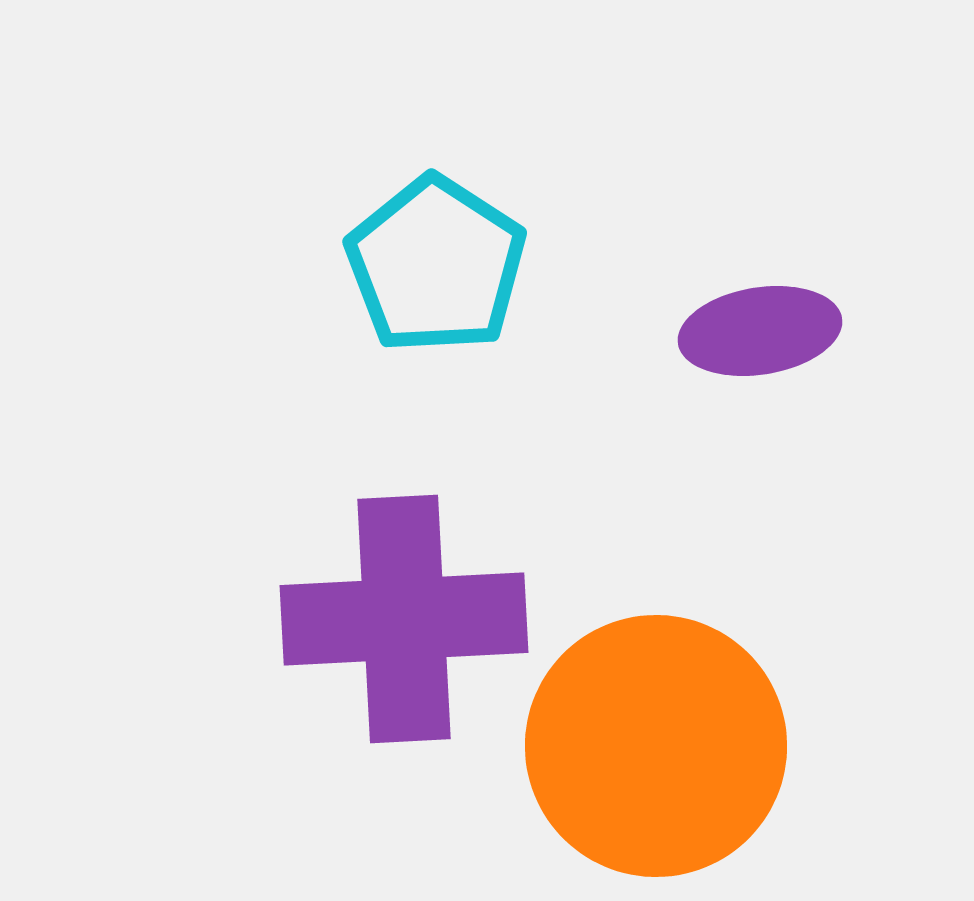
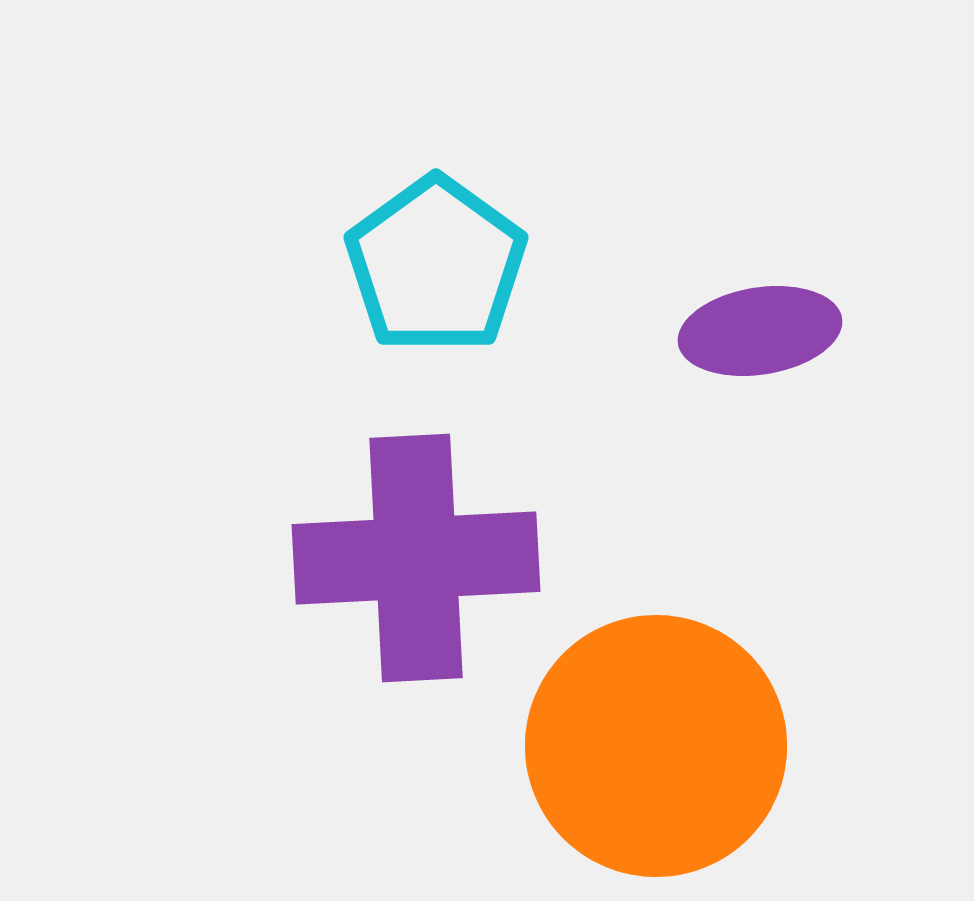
cyan pentagon: rotated 3 degrees clockwise
purple cross: moved 12 px right, 61 px up
